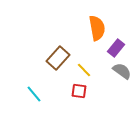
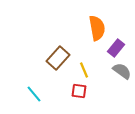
yellow line: rotated 21 degrees clockwise
